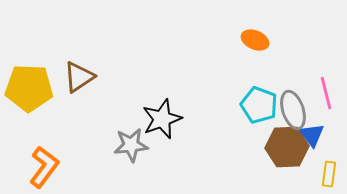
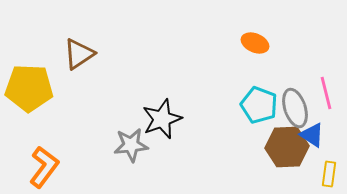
orange ellipse: moved 3 px down
brown triangle: moved 23 px up
gray ellipse: moved 2 px right, 2 px up
blue triangle: rotated 20 degrees counterclockwise
